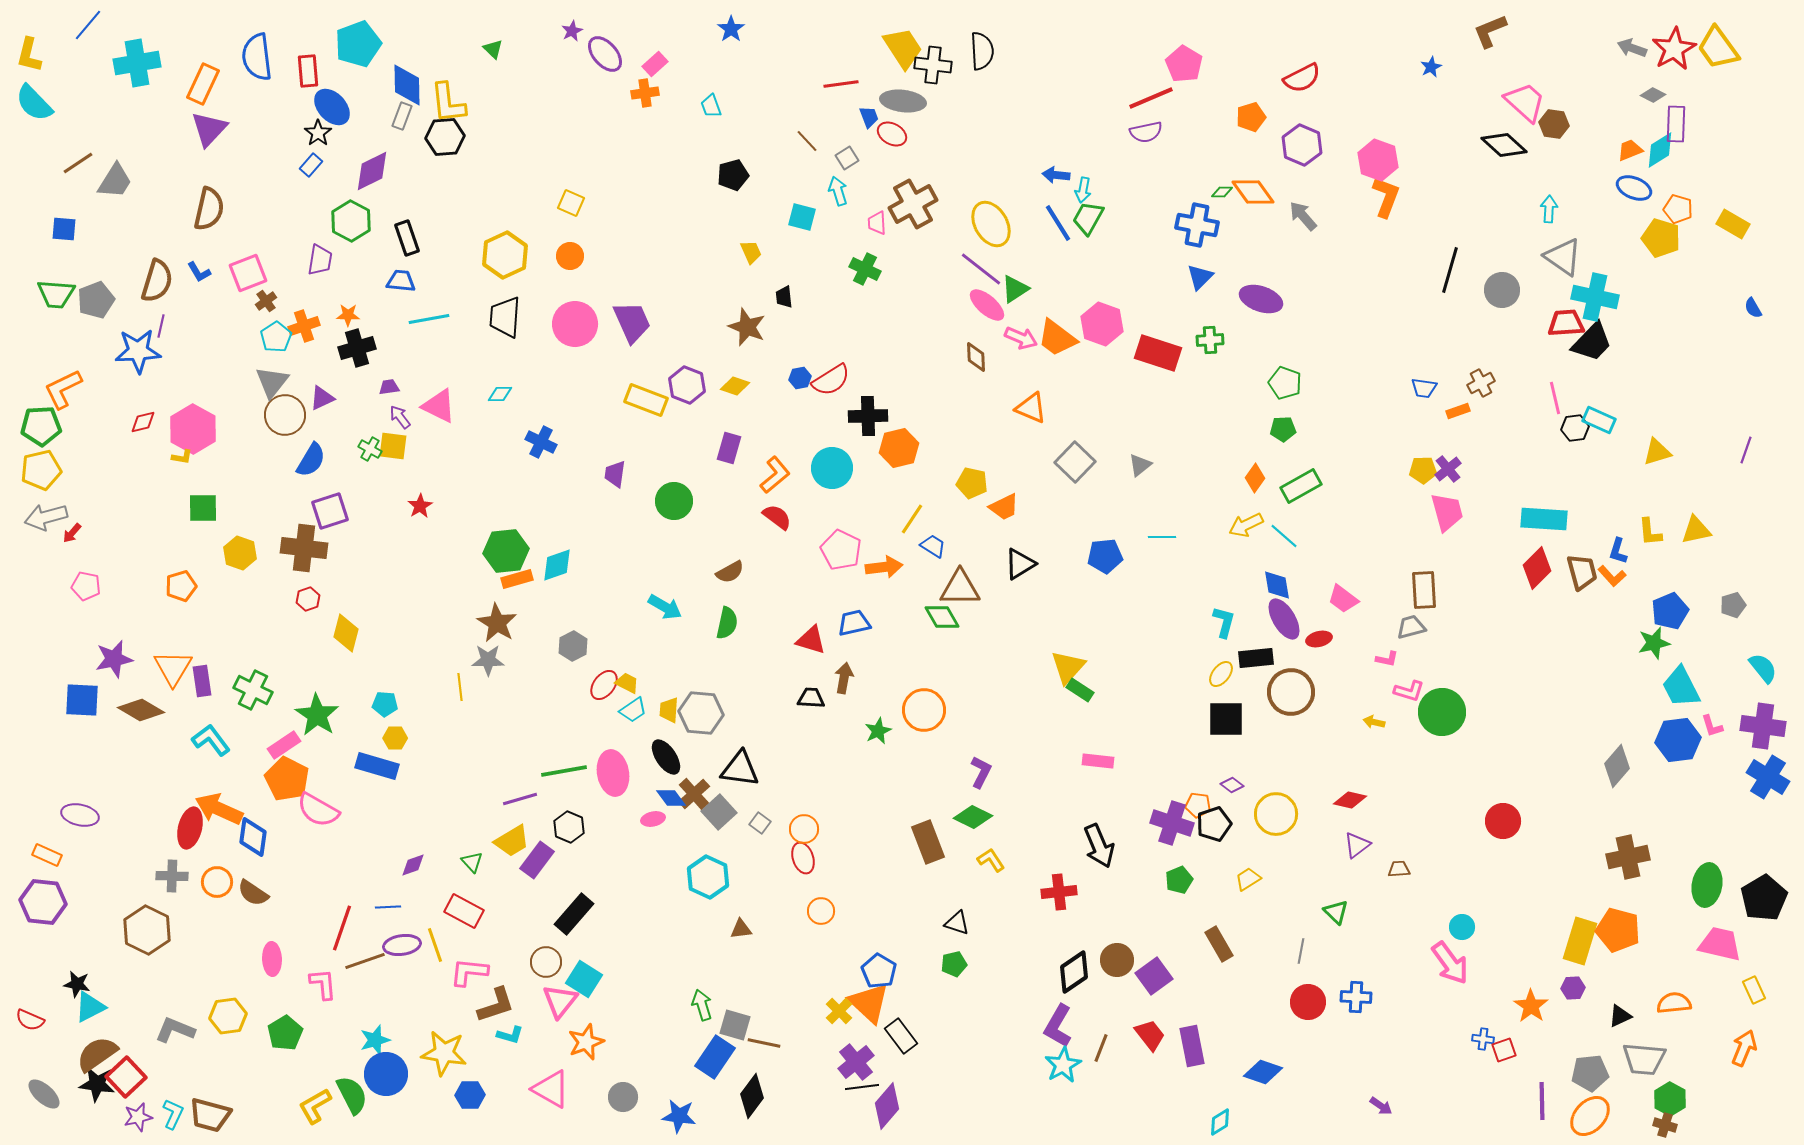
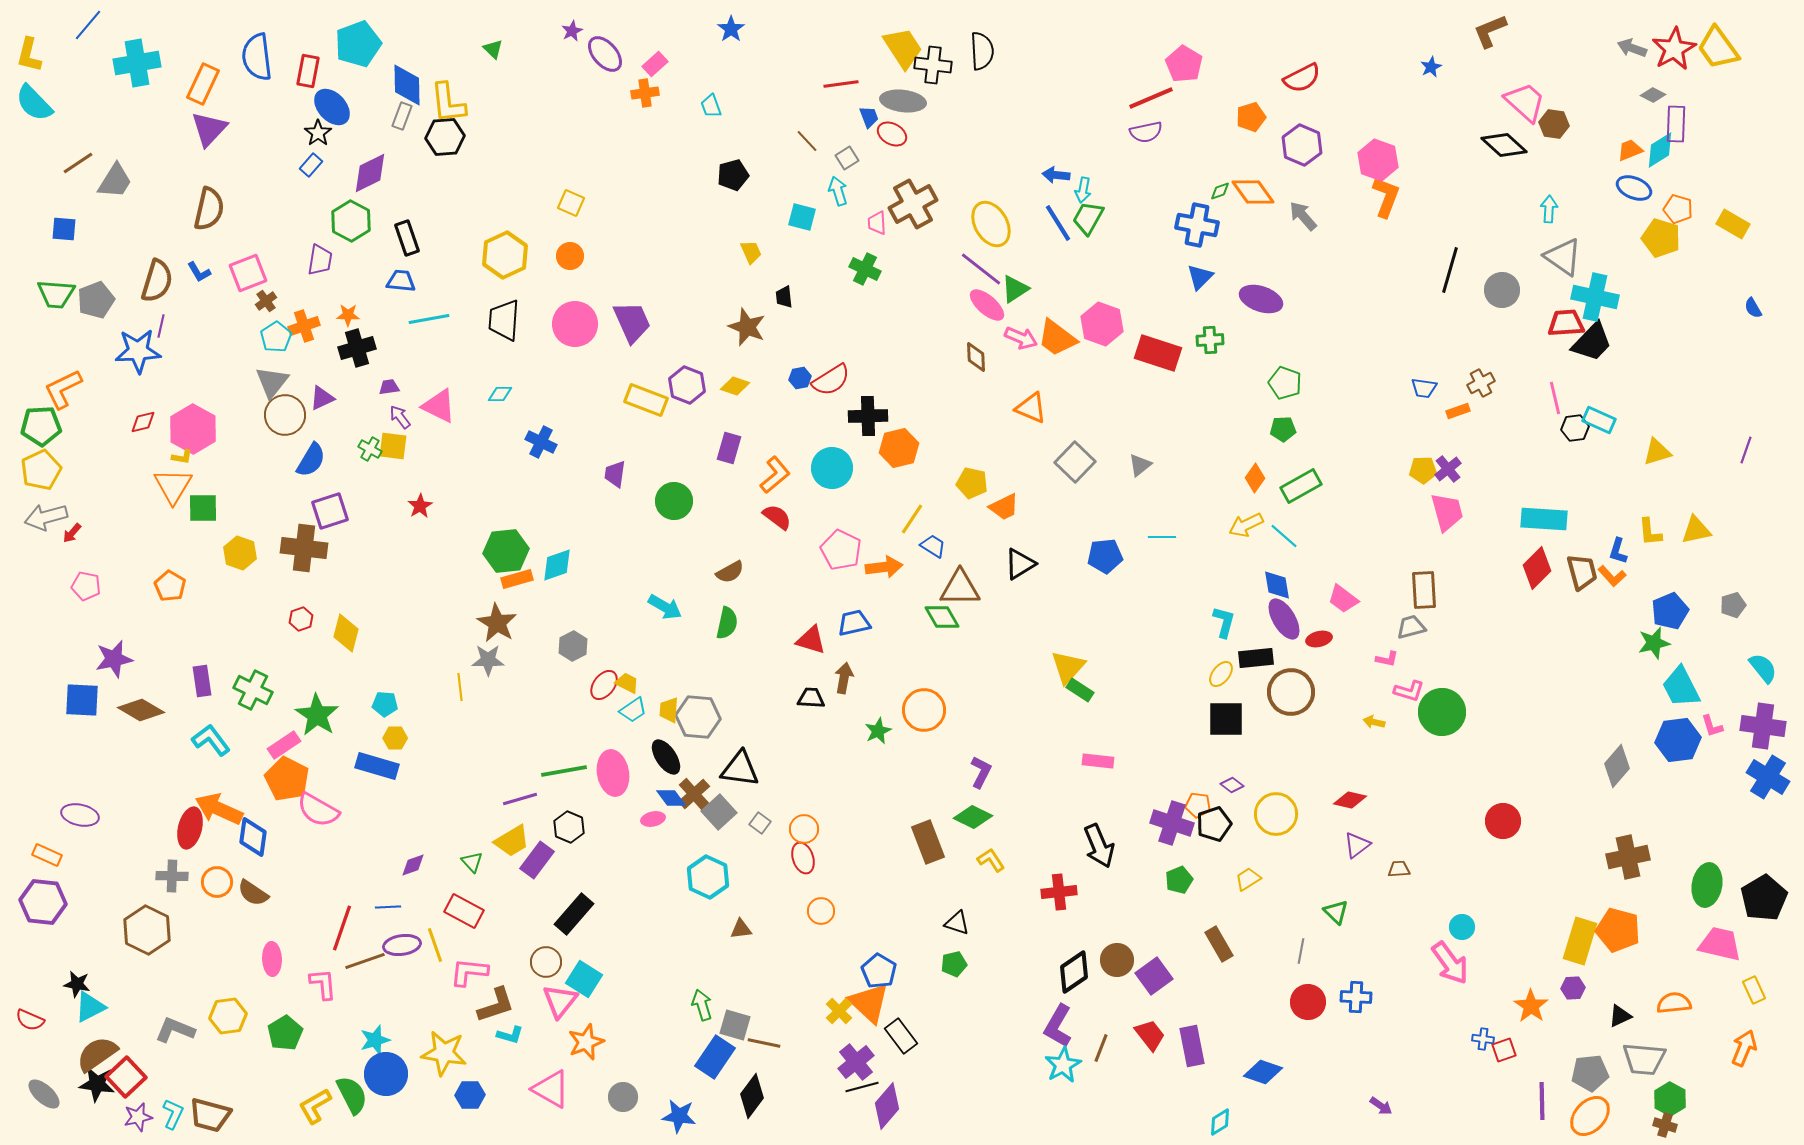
red rectangle at (308, 71): rotated 16 degrees clockwise
purple diamond at (372, 171): moved 2 px left, 2 px down
green diamond at (1222, 192): moved 2 px left, 1 px up; rotated 20 degrees counterclockwise
black trapezoid at (505, 317): moved 1 px left, 3 px down
yellow pentagon at (41, 470): rotated 12 degrees counterclockwise
orange pentagon at (181, 586): moved 11 px left; rotated 24 degrees counterclockwise
red hexagon at (308, 599): moved 7 px left, 20 px down
orange triangle at (173, 668): moved 182 px up
gray hexagon at (701, 713): moved 3 px left, 4 px down
black line at (862, 1087): rotated 8 degrees counterclockwise
